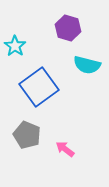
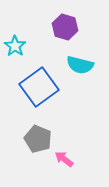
purple hexagon: moved 3 px left, 1 px up
cyan semicircle: moved 7 px left
gray pentagon: moved 11 px right, 4 px down
pink arrow: moved 1 px left, 10 px down
